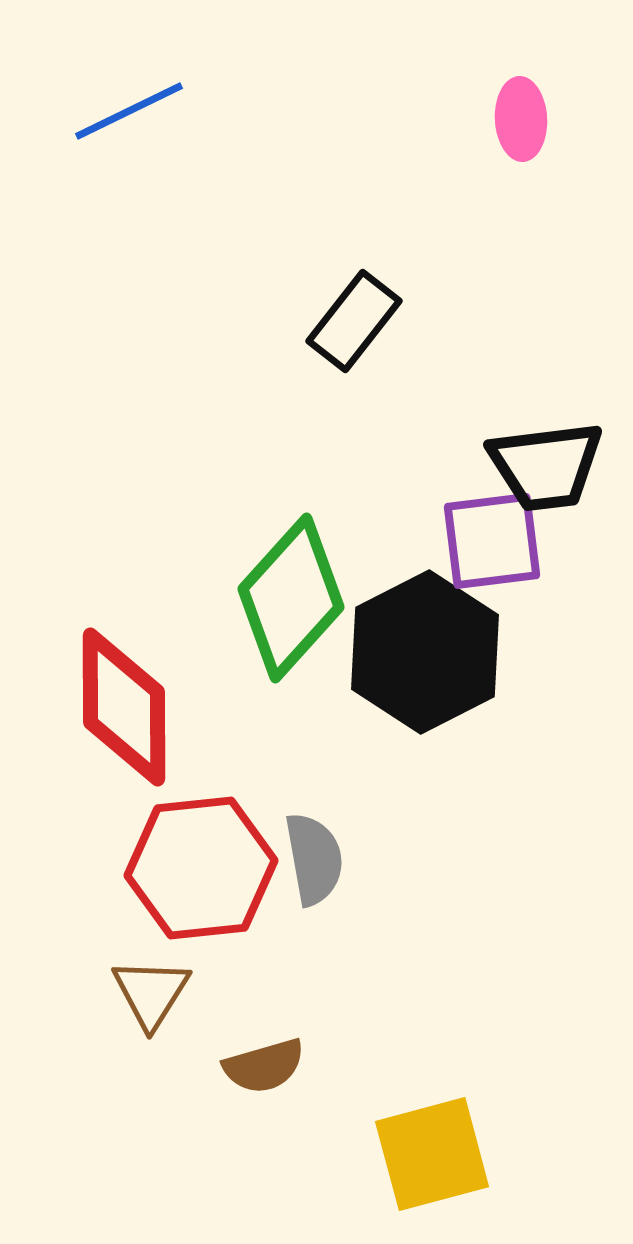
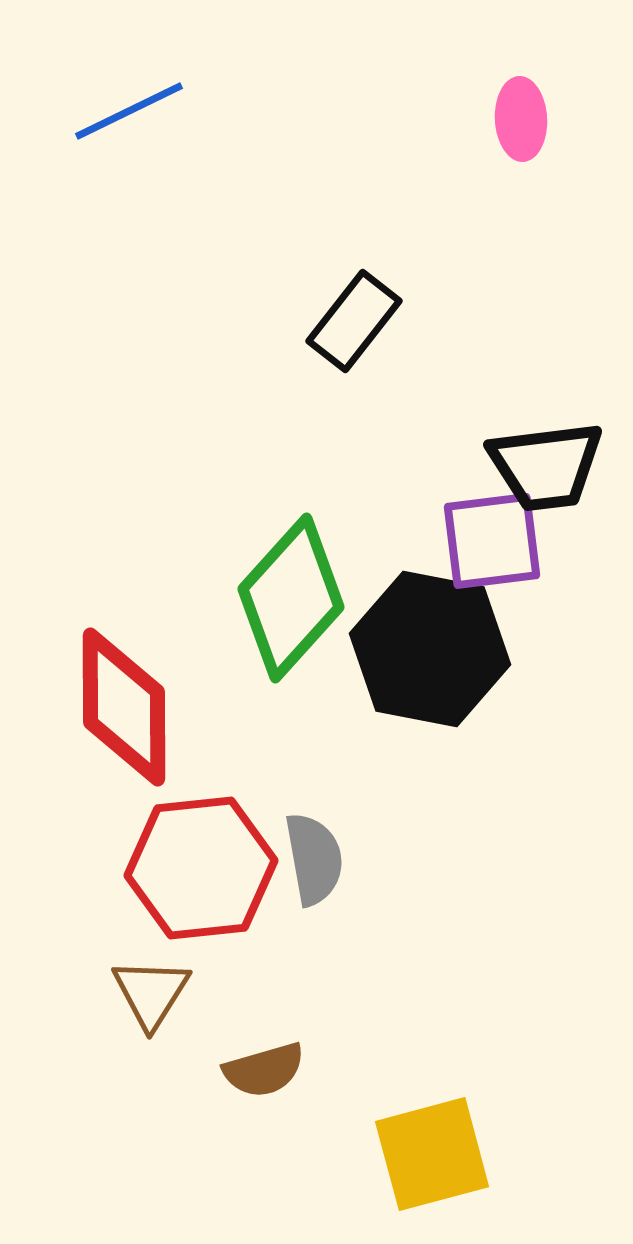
black hexagon: moved 5 px right, 3 px up; rotated 22 degrees counterclockwise
brown semicircle: moved 4 px down
